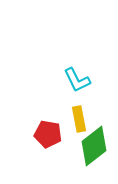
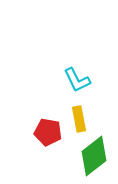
red pentagon: moved 2 px up
green diamond: moved 10 px down
